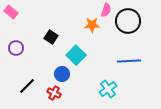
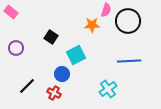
cyan square: rotated 18 degrees clockwise
